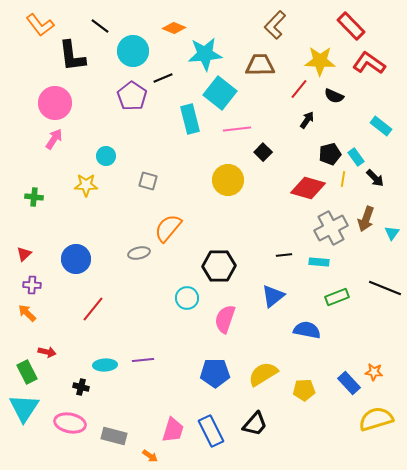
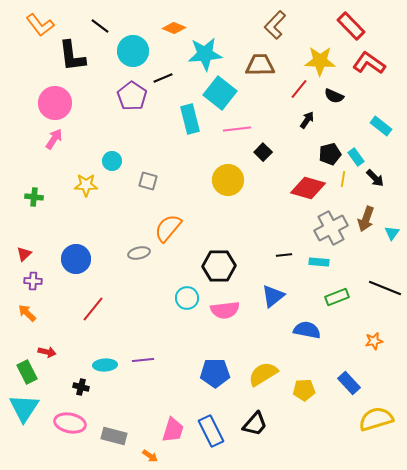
cyan circle at (106, 156): moved 6 px right, 5 px down
purple cross at (32, 285): moved 1 px right, 4 px up
pink semicircle at (225, 319): moved 9 px up; rotated 116 degrees counterclockwise
orange star at (374, 372): moved 31 px up; rotated 18 degrees counterclockwise
